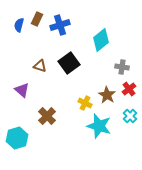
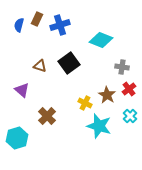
cyan diamond: rotated 60 degrees clockwise
